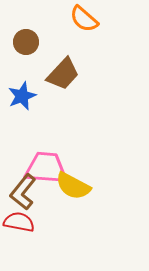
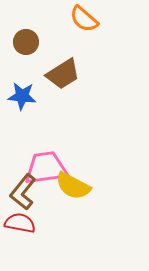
brown trapezoid: rotated 15 degrees clockwise
blue star: rotated 28 degrees clockwise
pink trapezoid: rotated 12 degrees counterclockwise
red semicircle: moved 1 px right, 1 px down
